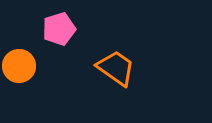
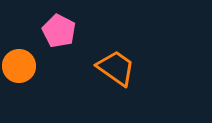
pink pentagon: moved 2 px down; rotated 28 degrees counterclockwise
